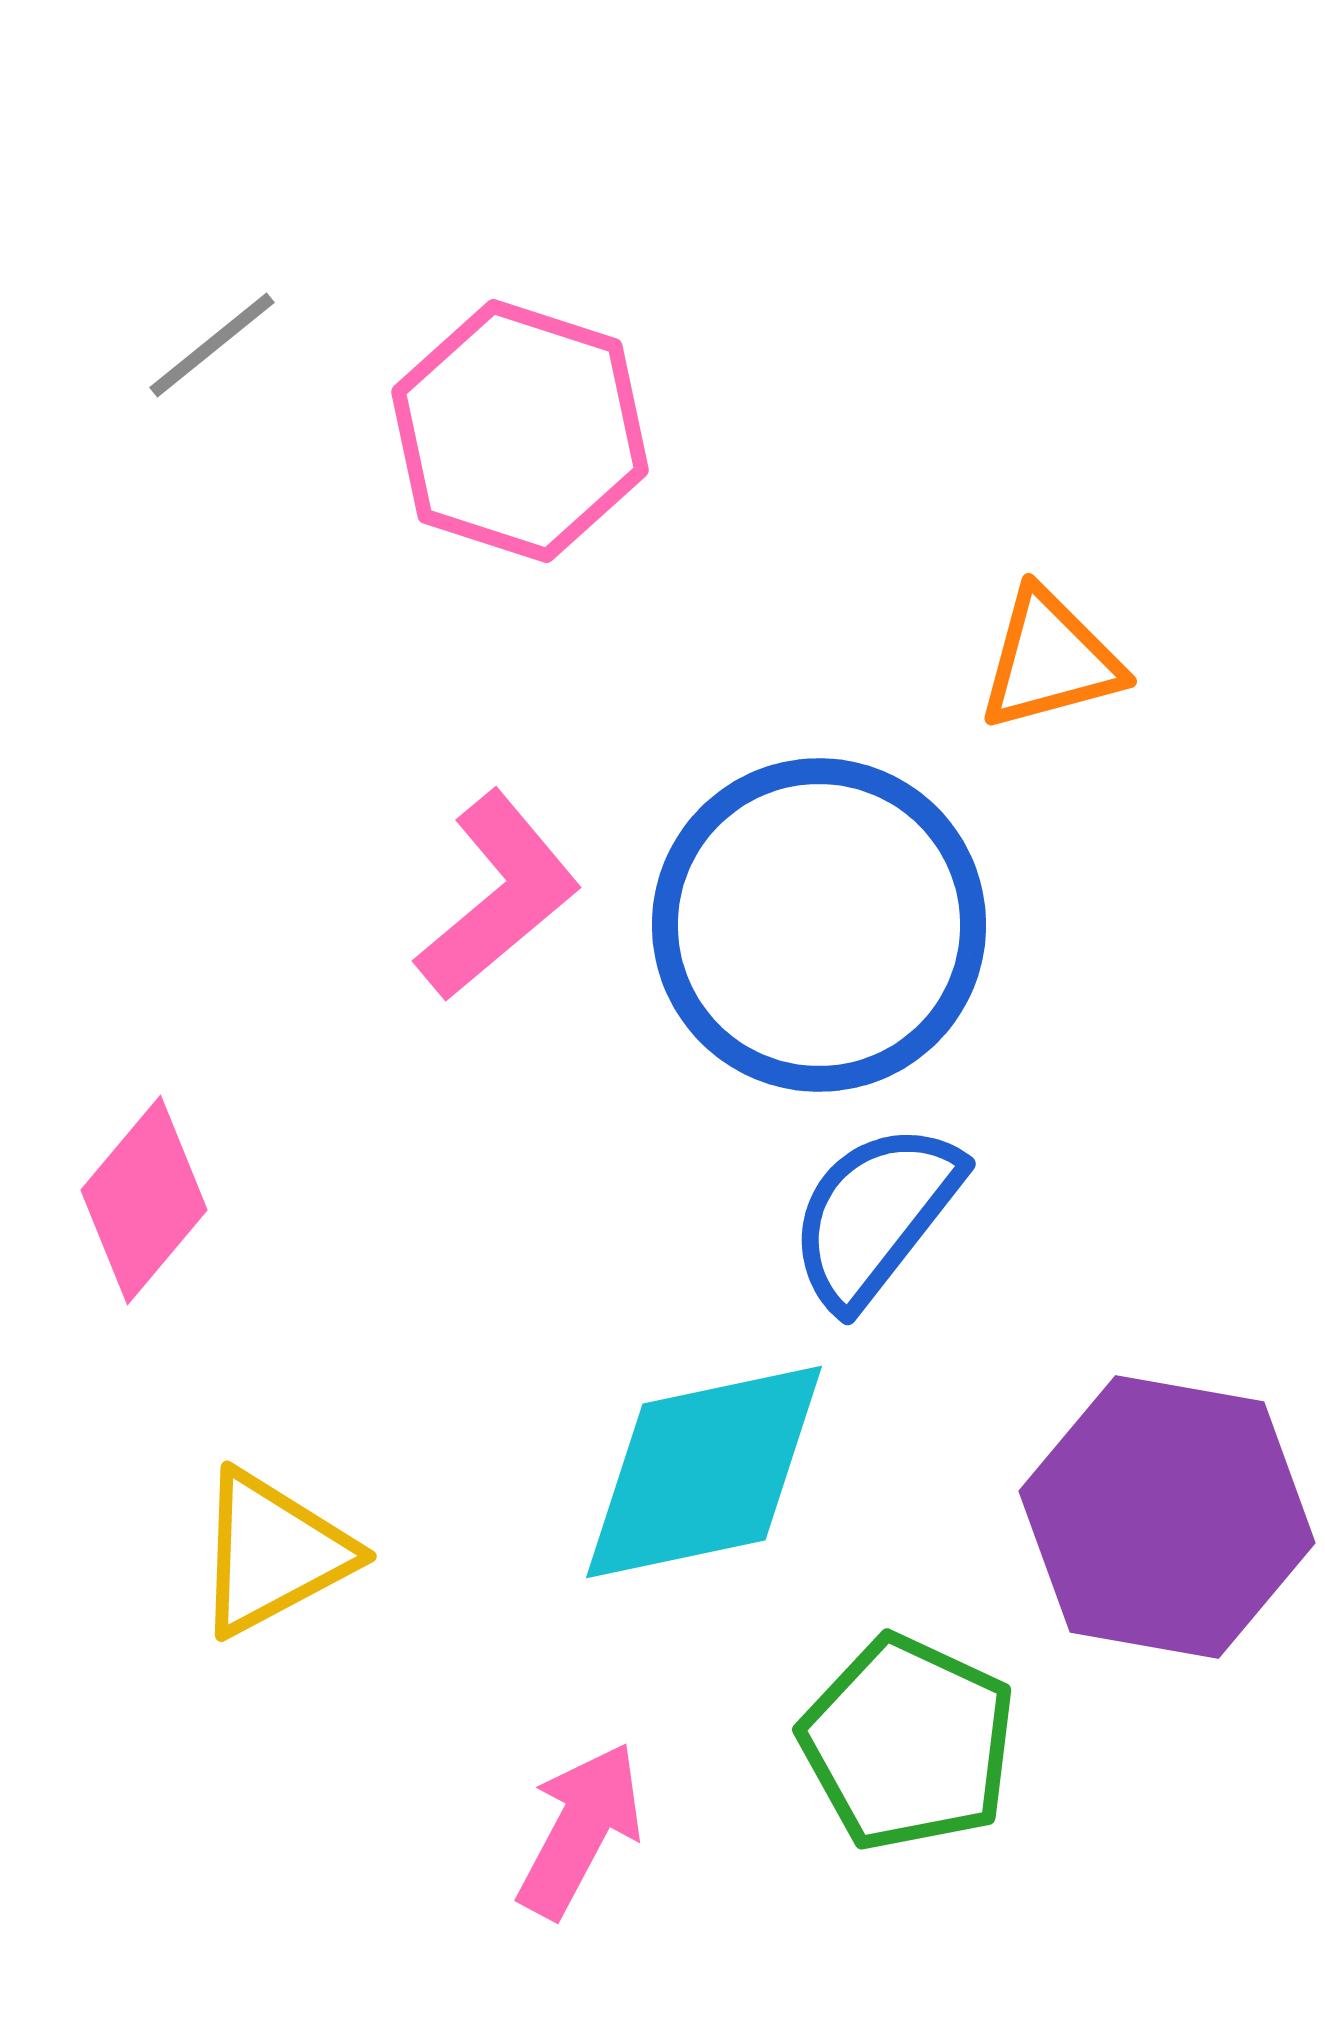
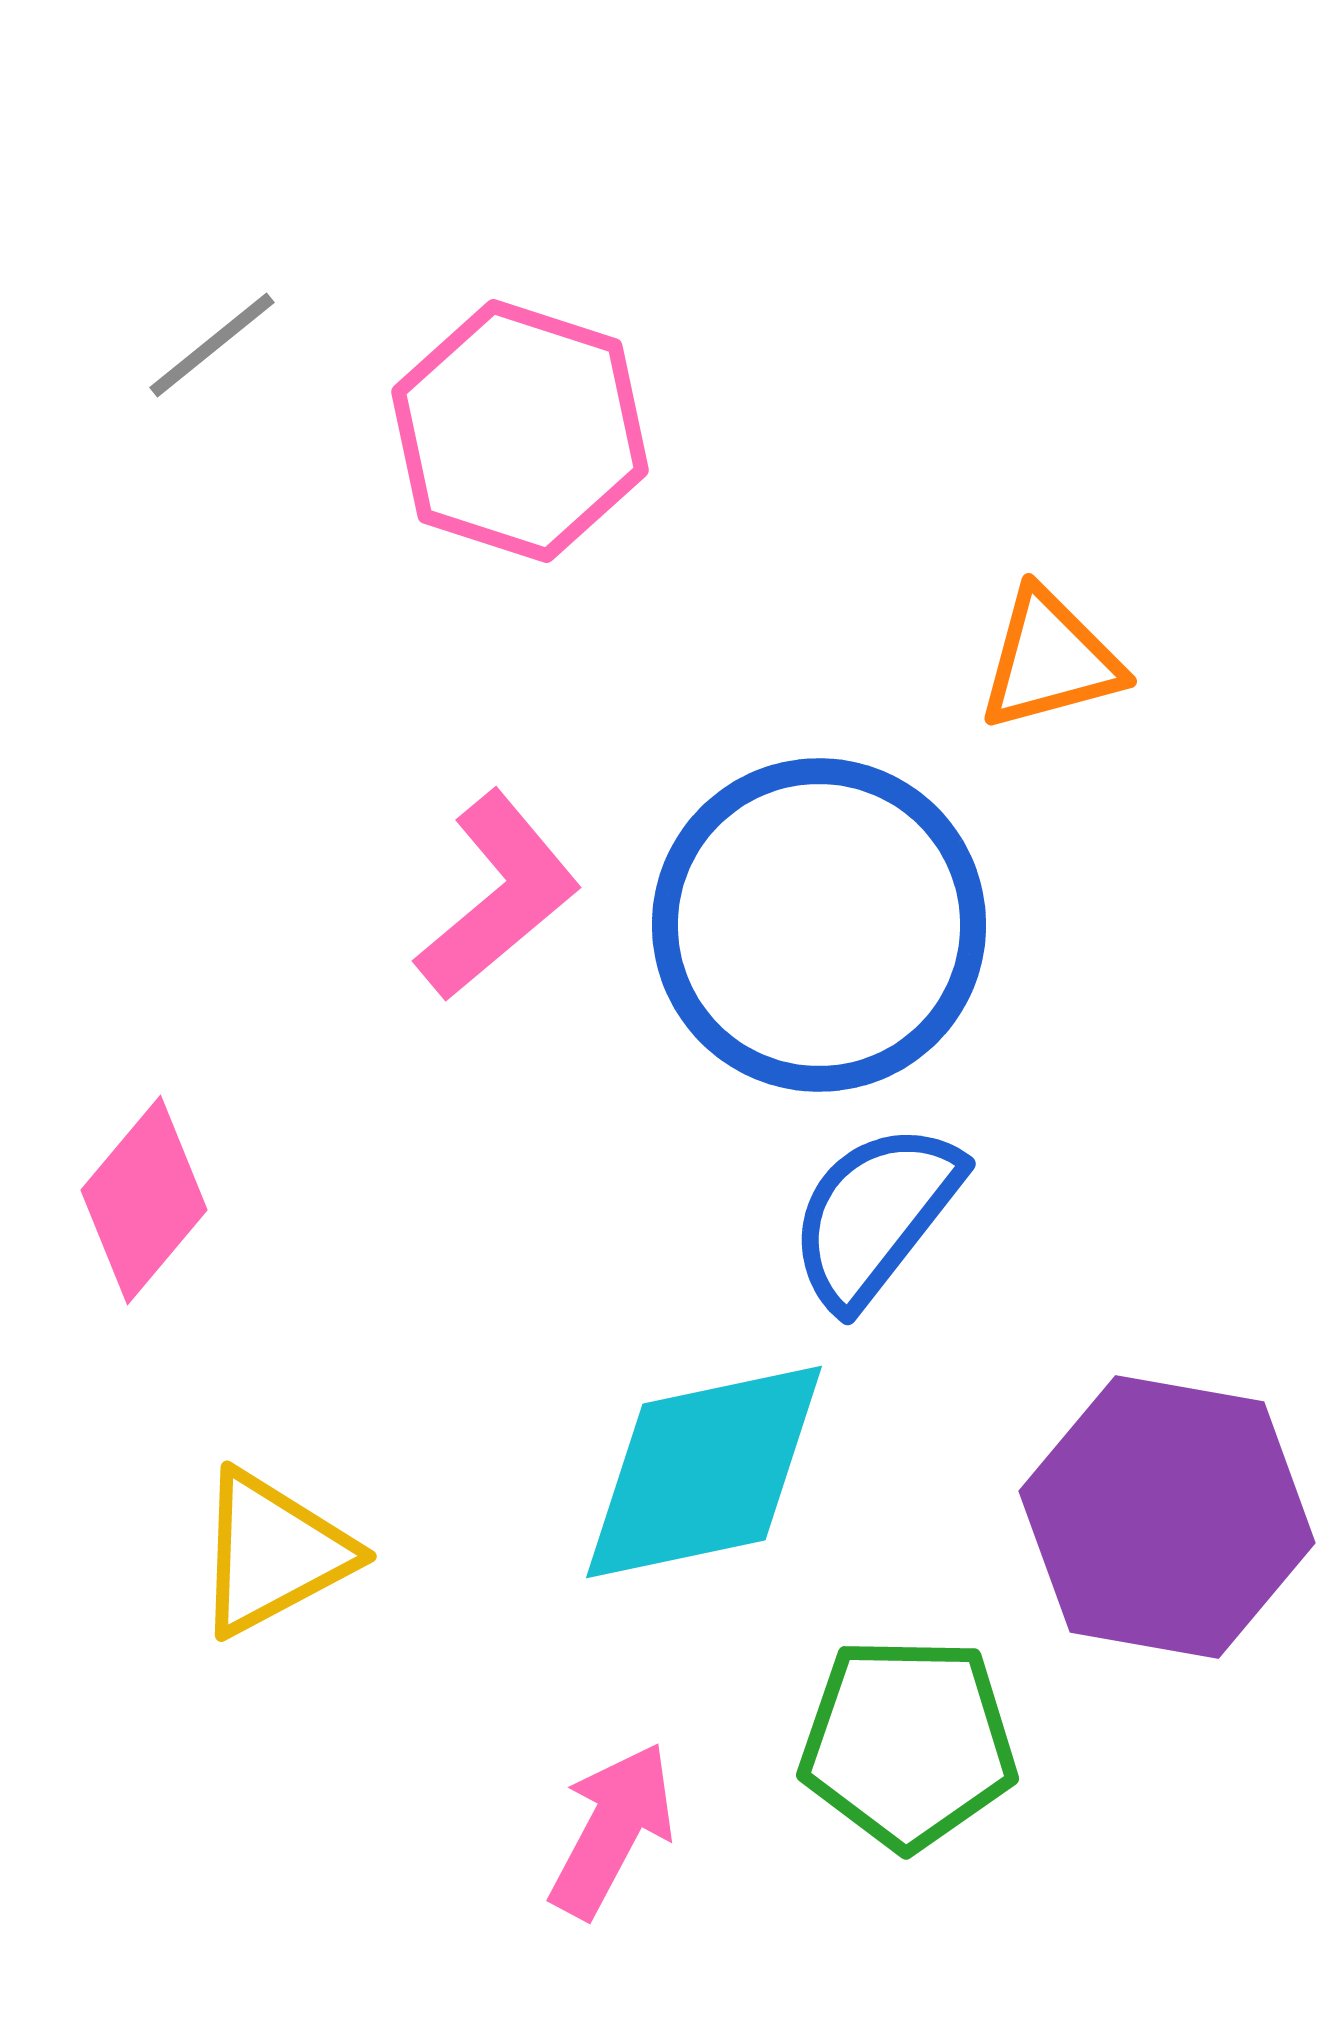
green pentagon: rotated 24 degrees counterclockwise
pink arrow: moved 32 px right
